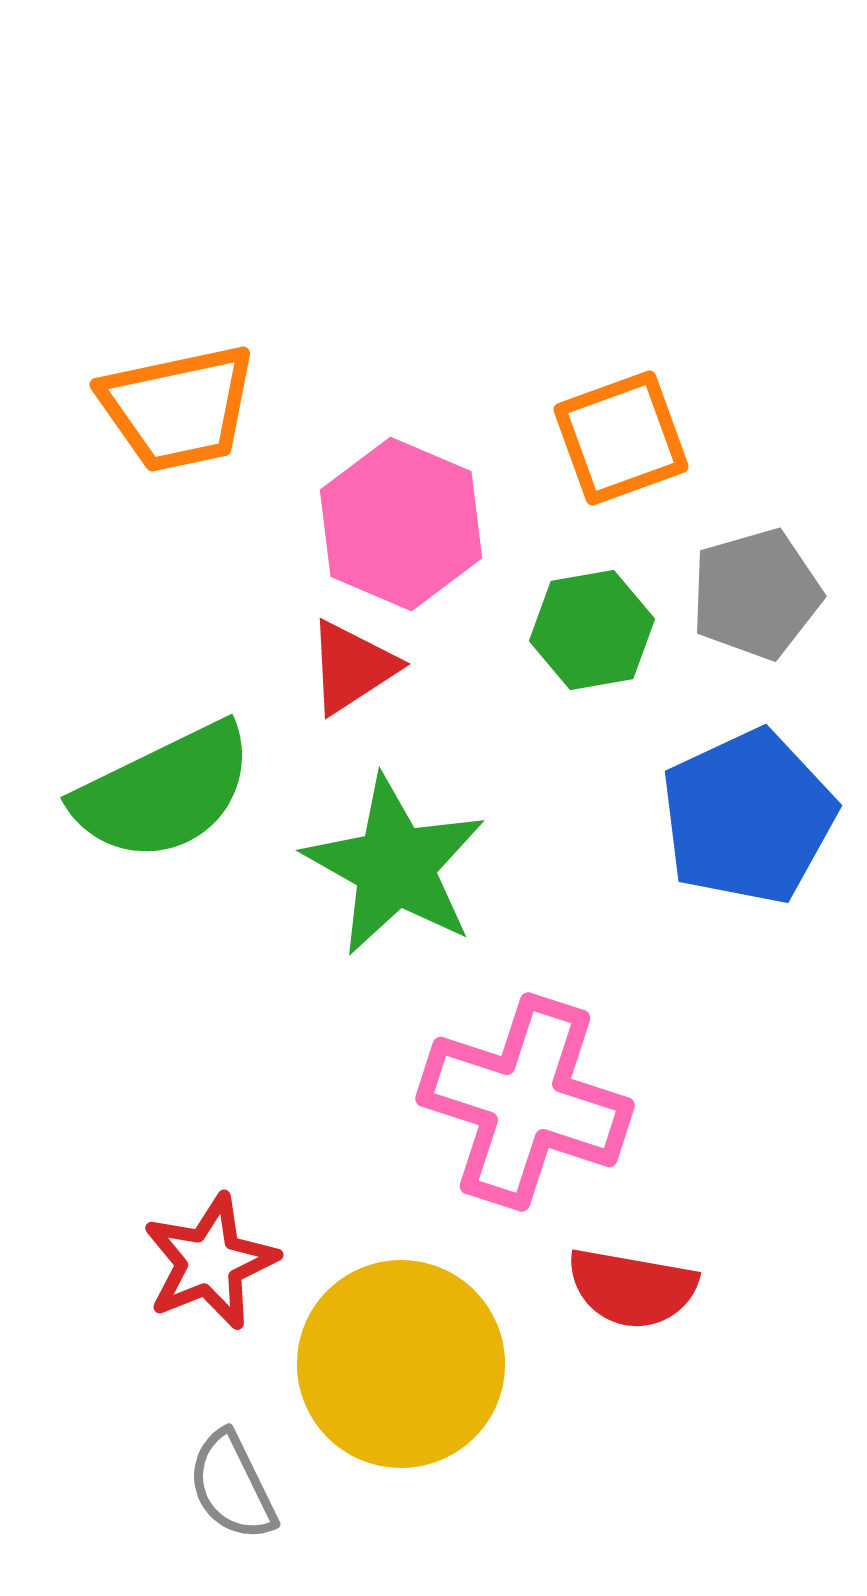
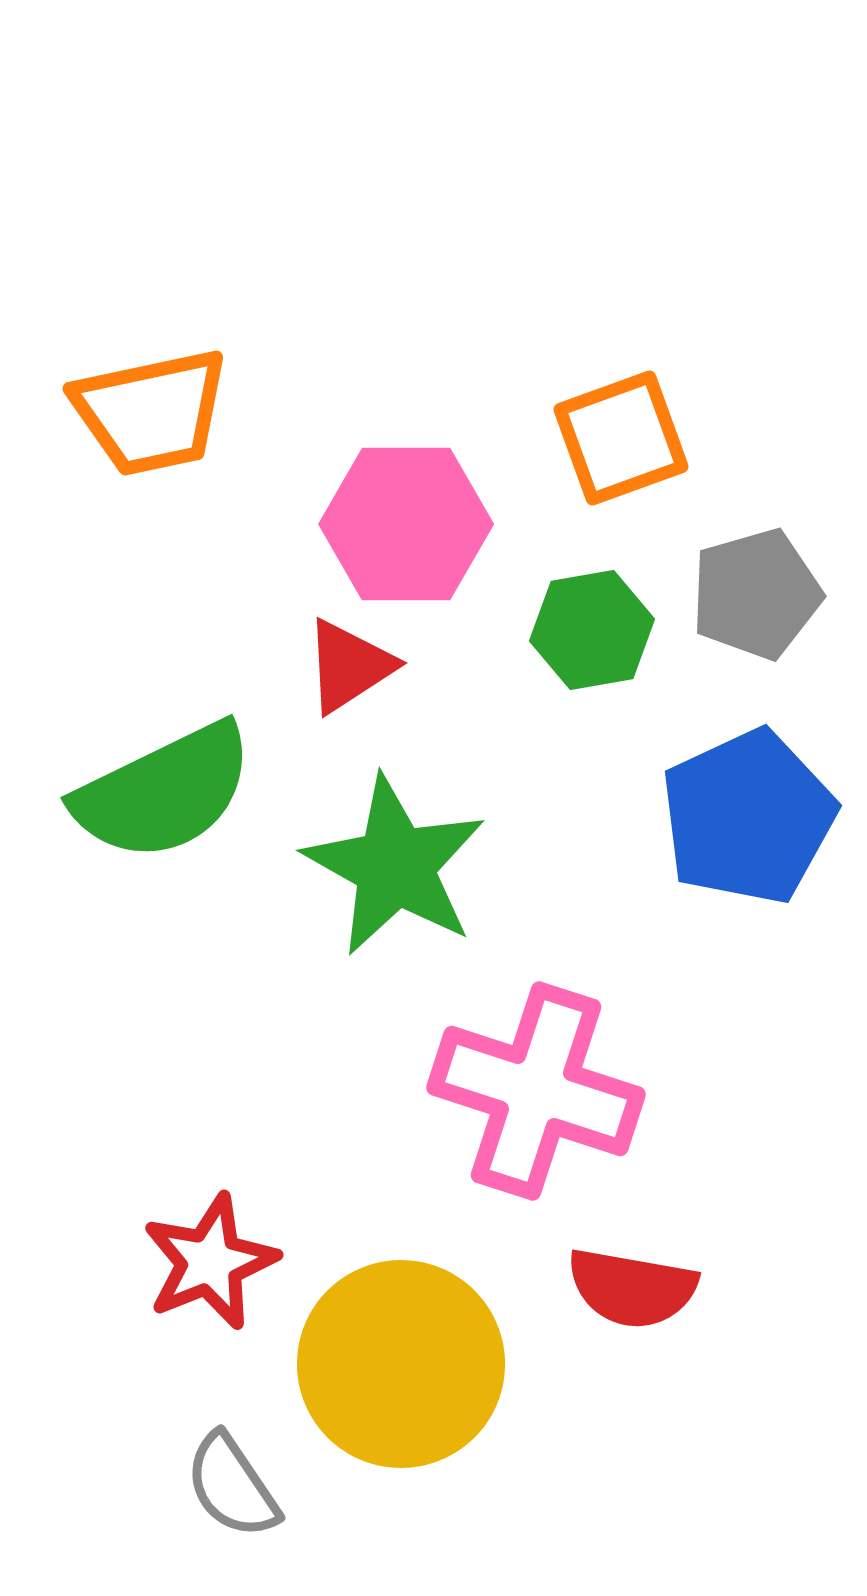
orange trapezoid: moved 27 px left, 4 px down
pink hexagon: moved 5 px right; rotated 23 degrees counterclockwise
red triangle: moved 3 px left, 1 px up
pink cross: moved 11 px right, 11 px up
gray semicircle: rotated 8 degrees counterclockwise
